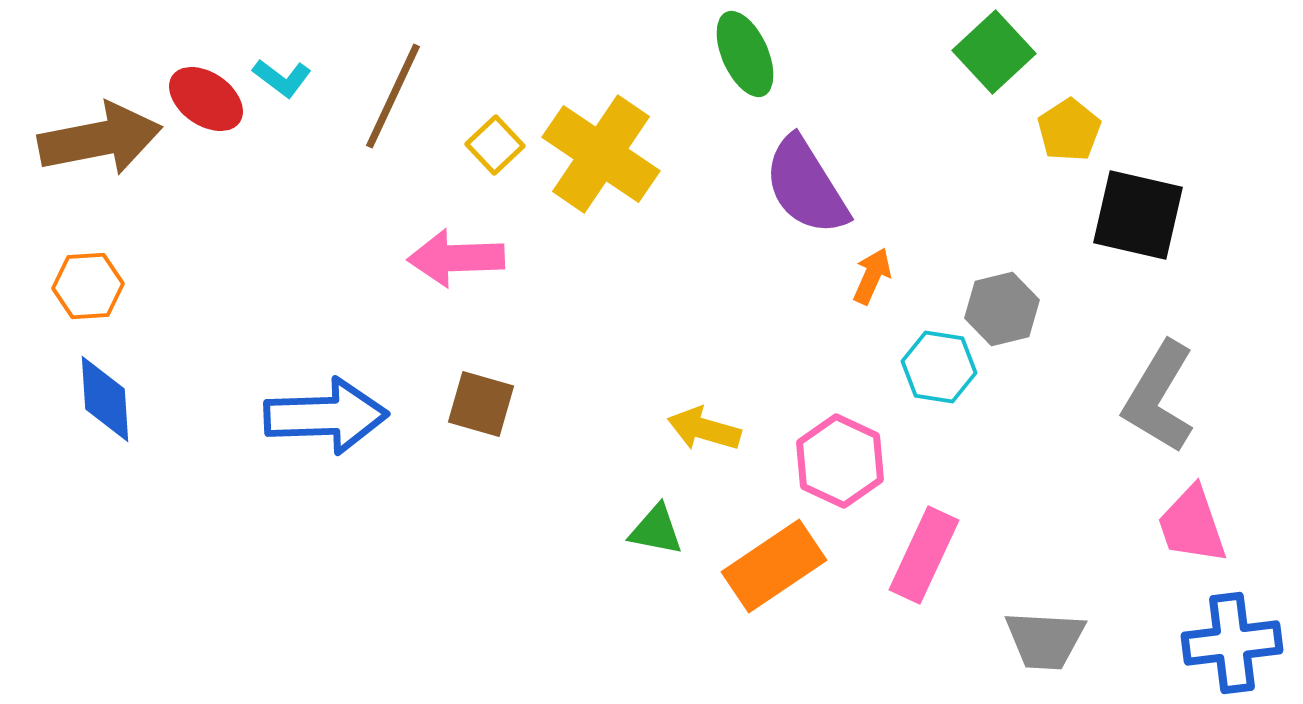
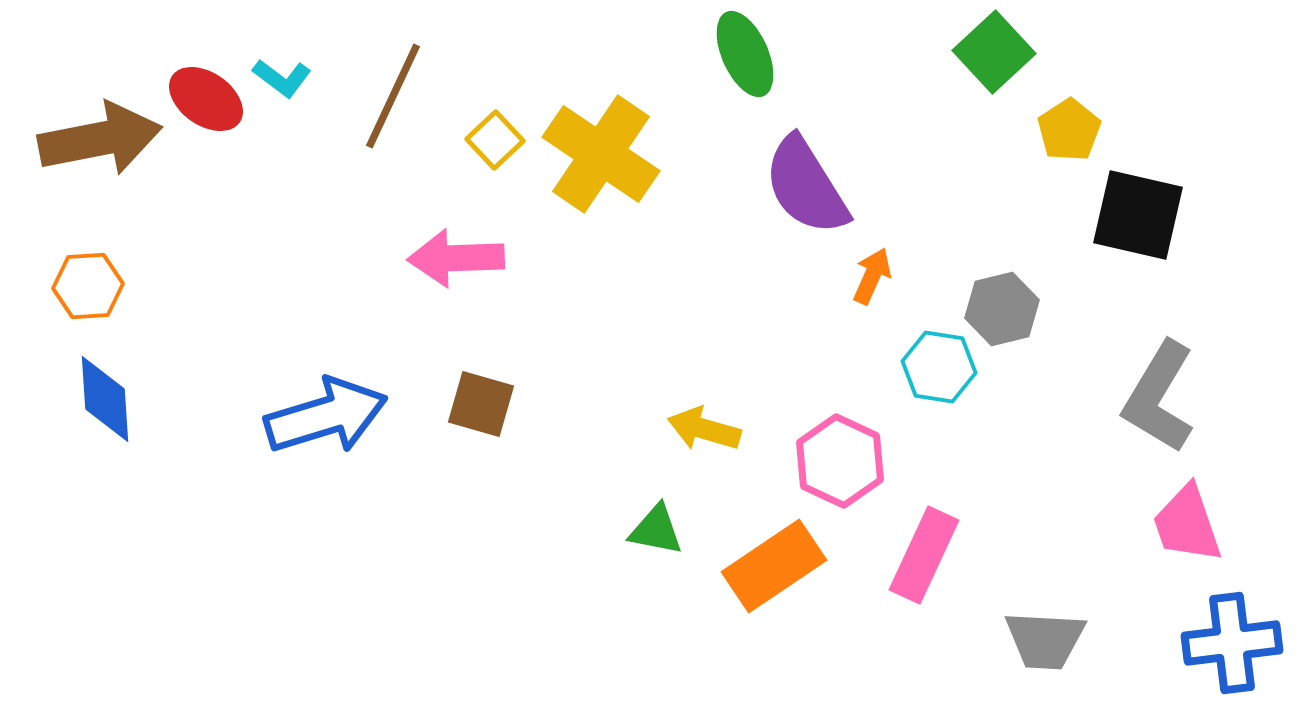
yellow square: moved 5 px up
blue arrow: rotated 15 degrees counterclockwise
pink trapezoid: moved 5 px left, 1 px up
